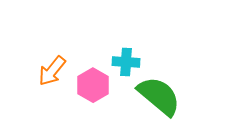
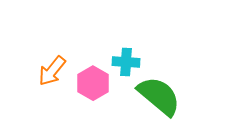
pink hexagon: moved 2 px up
